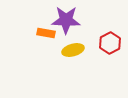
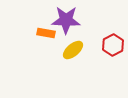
red hexagon: moved 3 px right, 2 px down
yellow ellipse: rotated 25 degrees counterclockwise
